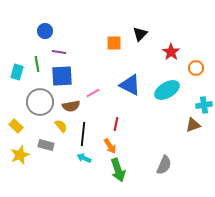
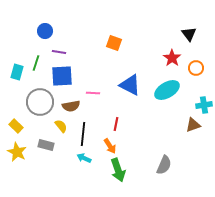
black triangle: moved 49 px right; rotated 21 degrees counterclockwise
orange square: rotated 21 degrees clockwise
red star: moved 1 px right, 6 px down
green line: moved 1 px left, 1 px up; rotated 28 degrees clockwise
pink line: rotated 32 degrees clockwise
yellow star: moved 3 px left, 3 px up; rotated 24 degrees counterclockwise
